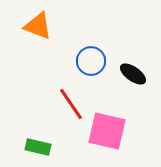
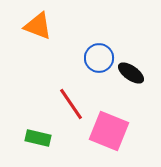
blue circle: moved 8 px right, 3 px up
black ellipse: moved 2 px left, 1 px up
pink square: moved 2 px right; rotated 9 degrees clockwise
green rectangle: moved 9 px up
